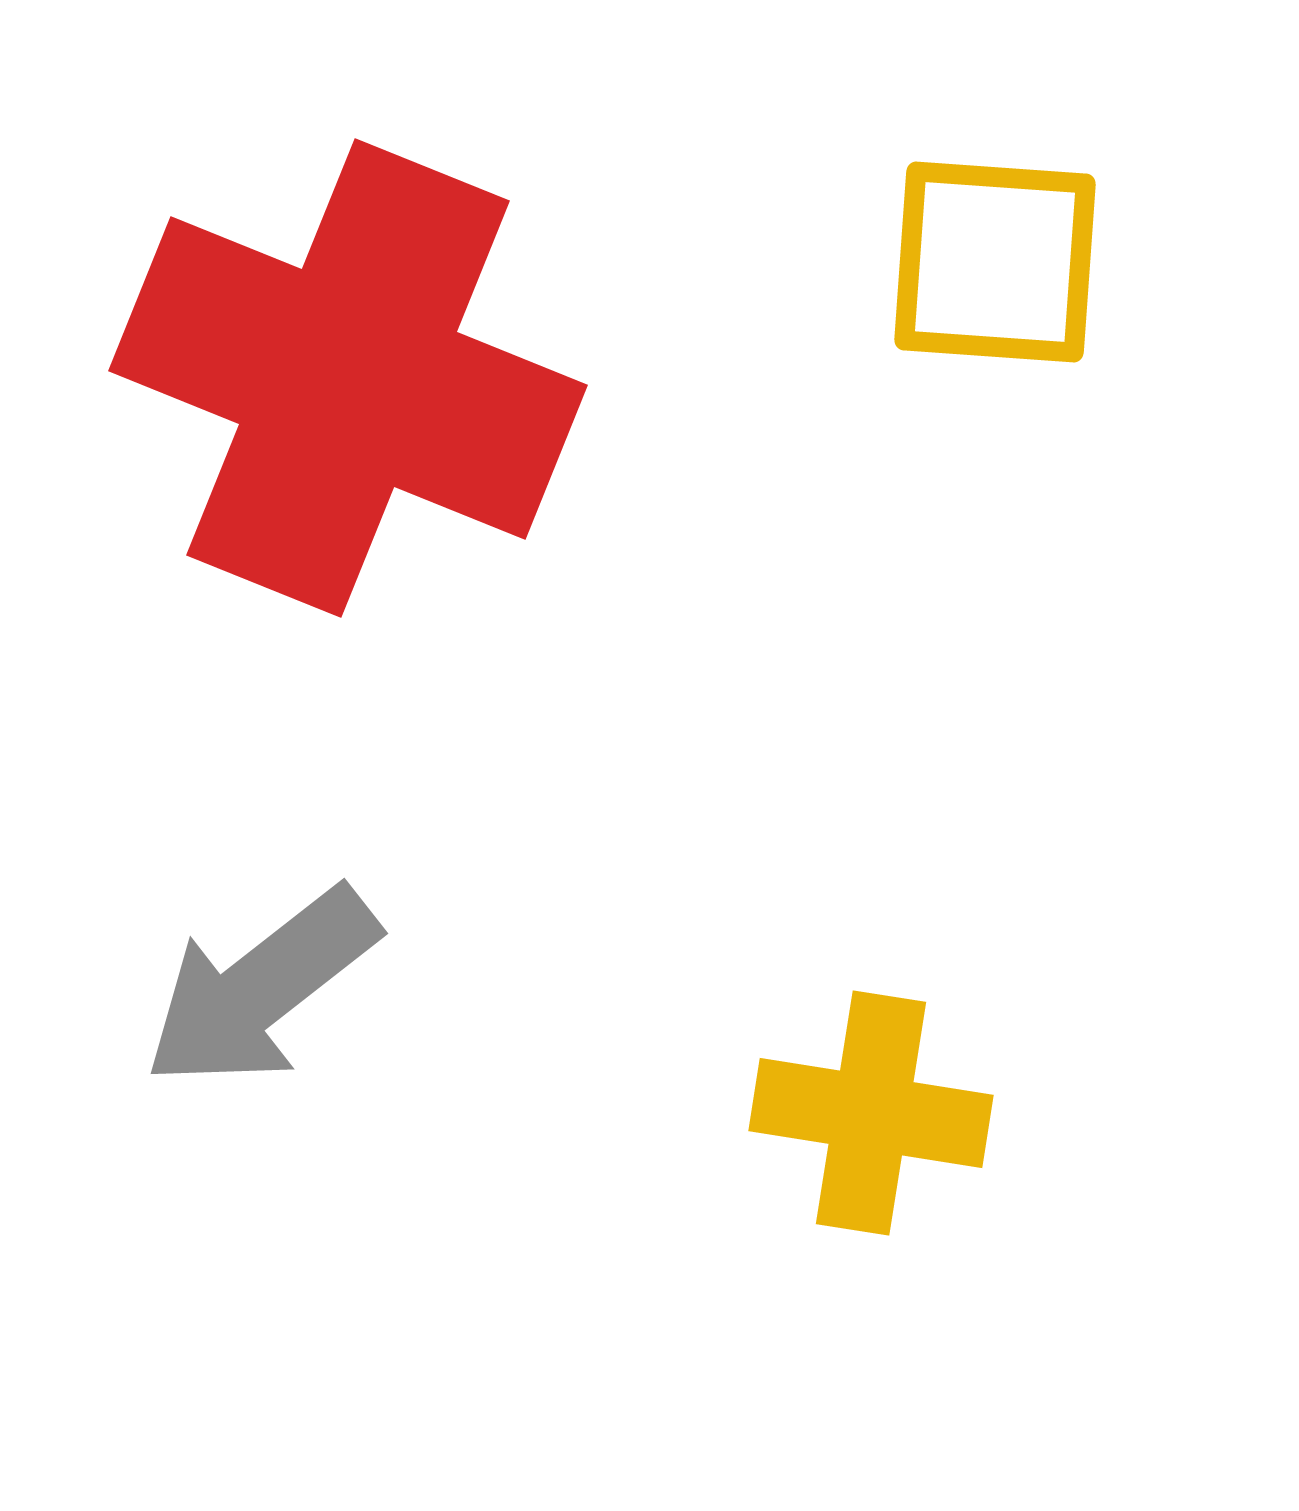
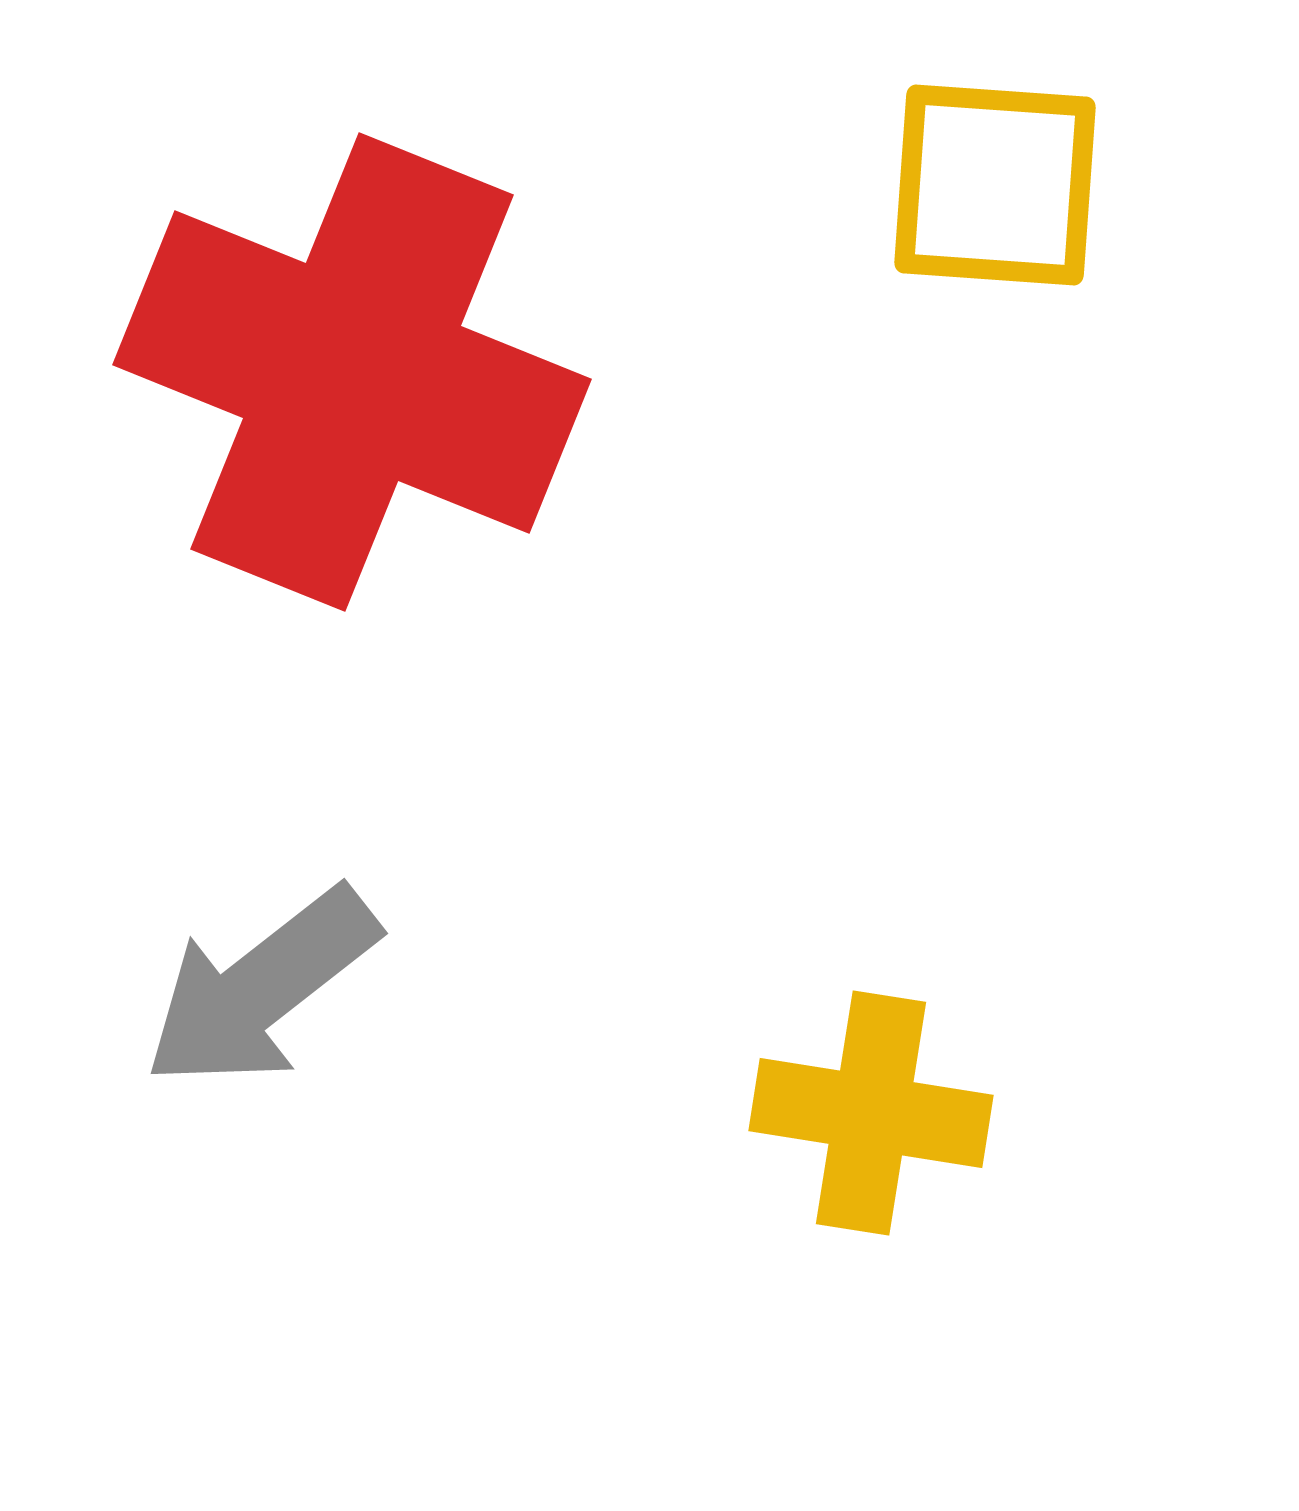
yellow square: moved 77 px up
red cross: moved 4 px right, 6 px up
